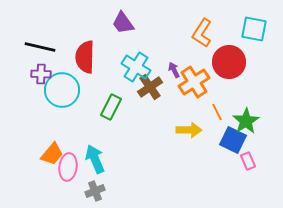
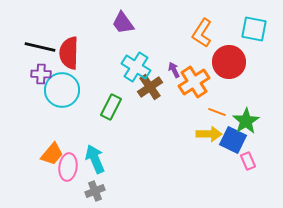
red semicircle: moved 16 px left, 4 px up
orange line: rotated 42 degrees counterclockwise
yellow arrow: moved 20 px right, 4 px down
